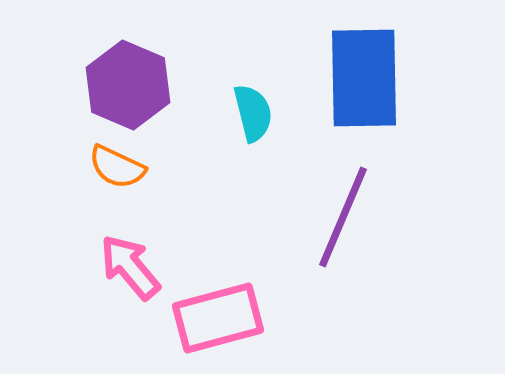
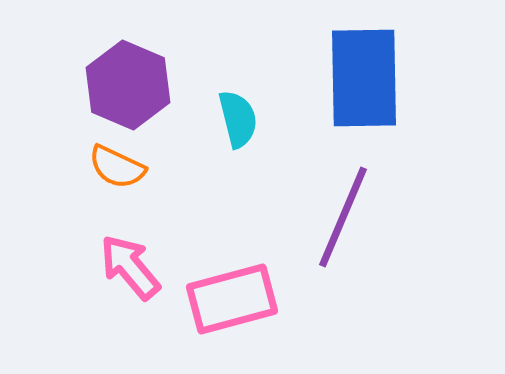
cyan semicircle: moved 15 px left, 6 px down
pink rectangle: moved 14 px right, 19 px up
